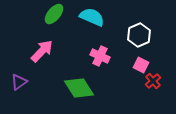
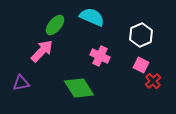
green ellipse: moved 1 px right, 11 px down
white hexagon: moved 2 px right
purple triangle: moved 2 px right, 1 px down; rotated 24 degrees clockwise
